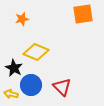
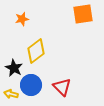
yellow diamond: moved 1 px up; rotated 60 degrees counterclockwise
